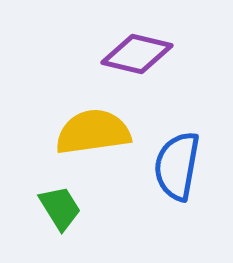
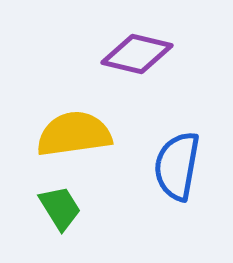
yellow semicircle: moved 19 px left, 2 px down
